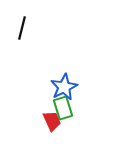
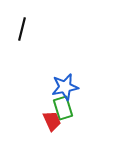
black line: moved 1 px down
blue star: moved 1 px right; rotated 16 degrees clockwise
